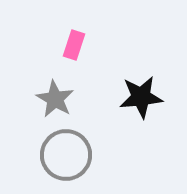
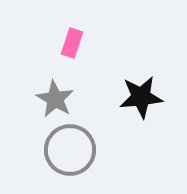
pink rectangle: moved 2 px left, 2 px up
gray circle: moved 4 px right, 5 px up
